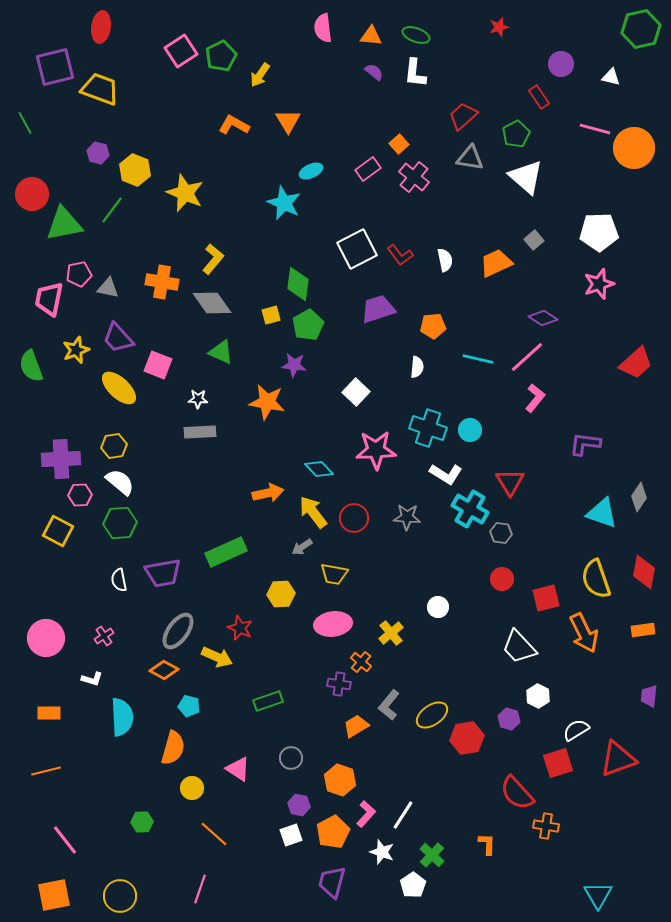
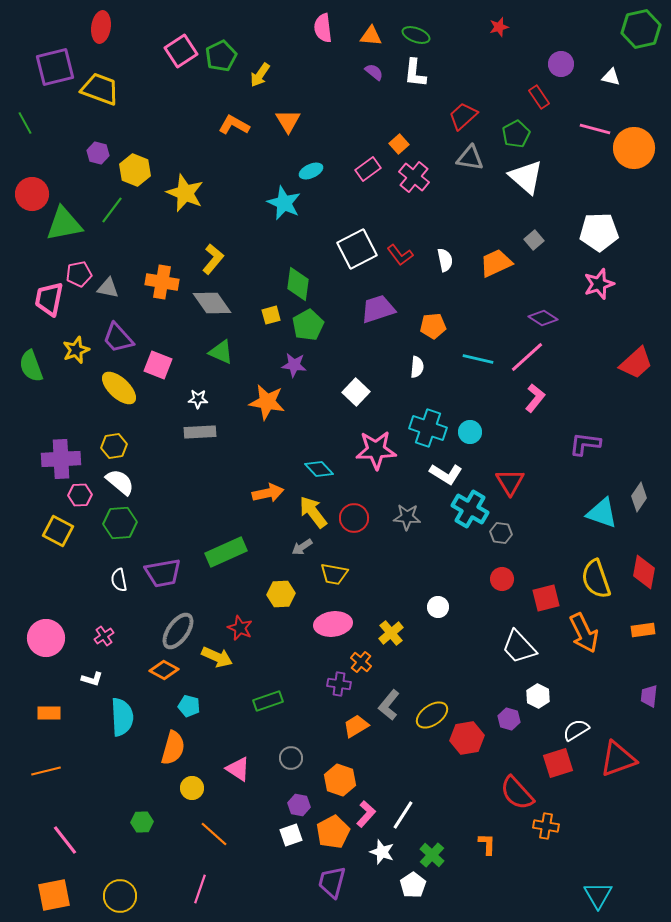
cyan circle at (470, 430): moved 2 px down
